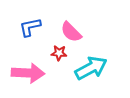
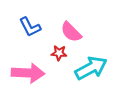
blue L-shape: rotated 105 degrees counterclockwise
